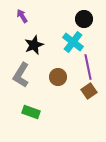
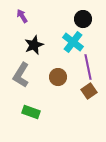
black circle: moved 1 px left
